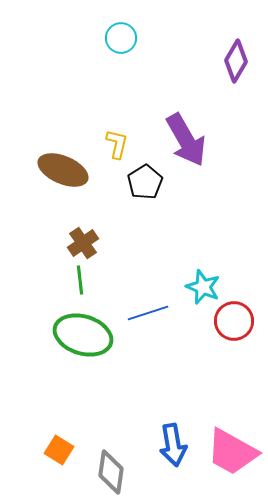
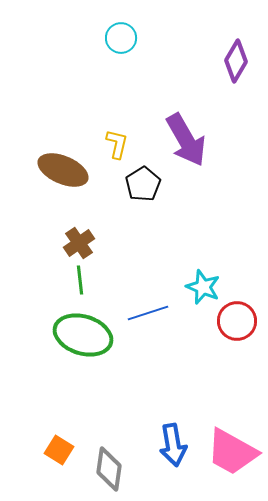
black pentagon: moved 2 px left, 2 px down
brown cross: moved 4 px left
red circle: moved 3 px right
gray diamond: moved 2 px left, 3 px up
